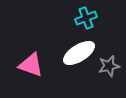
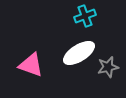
cyan cross: moved 1 px left, 2 px up
gray star: moved 1 px left, 1 px down
